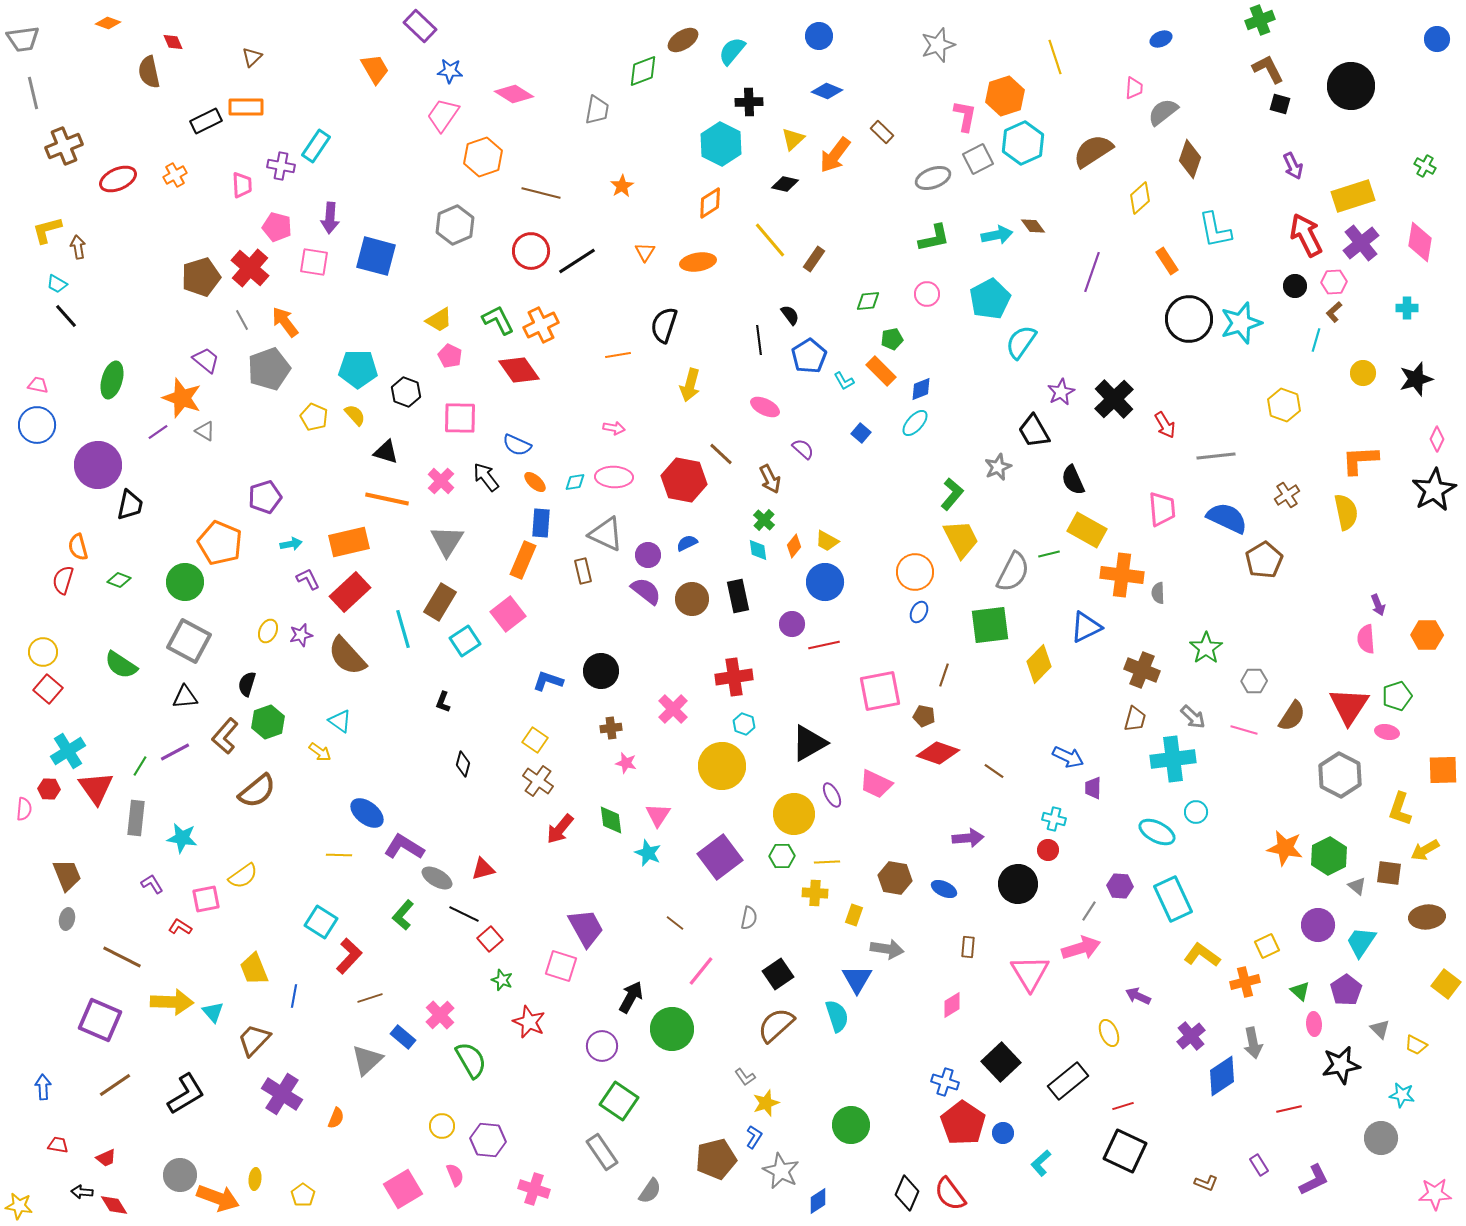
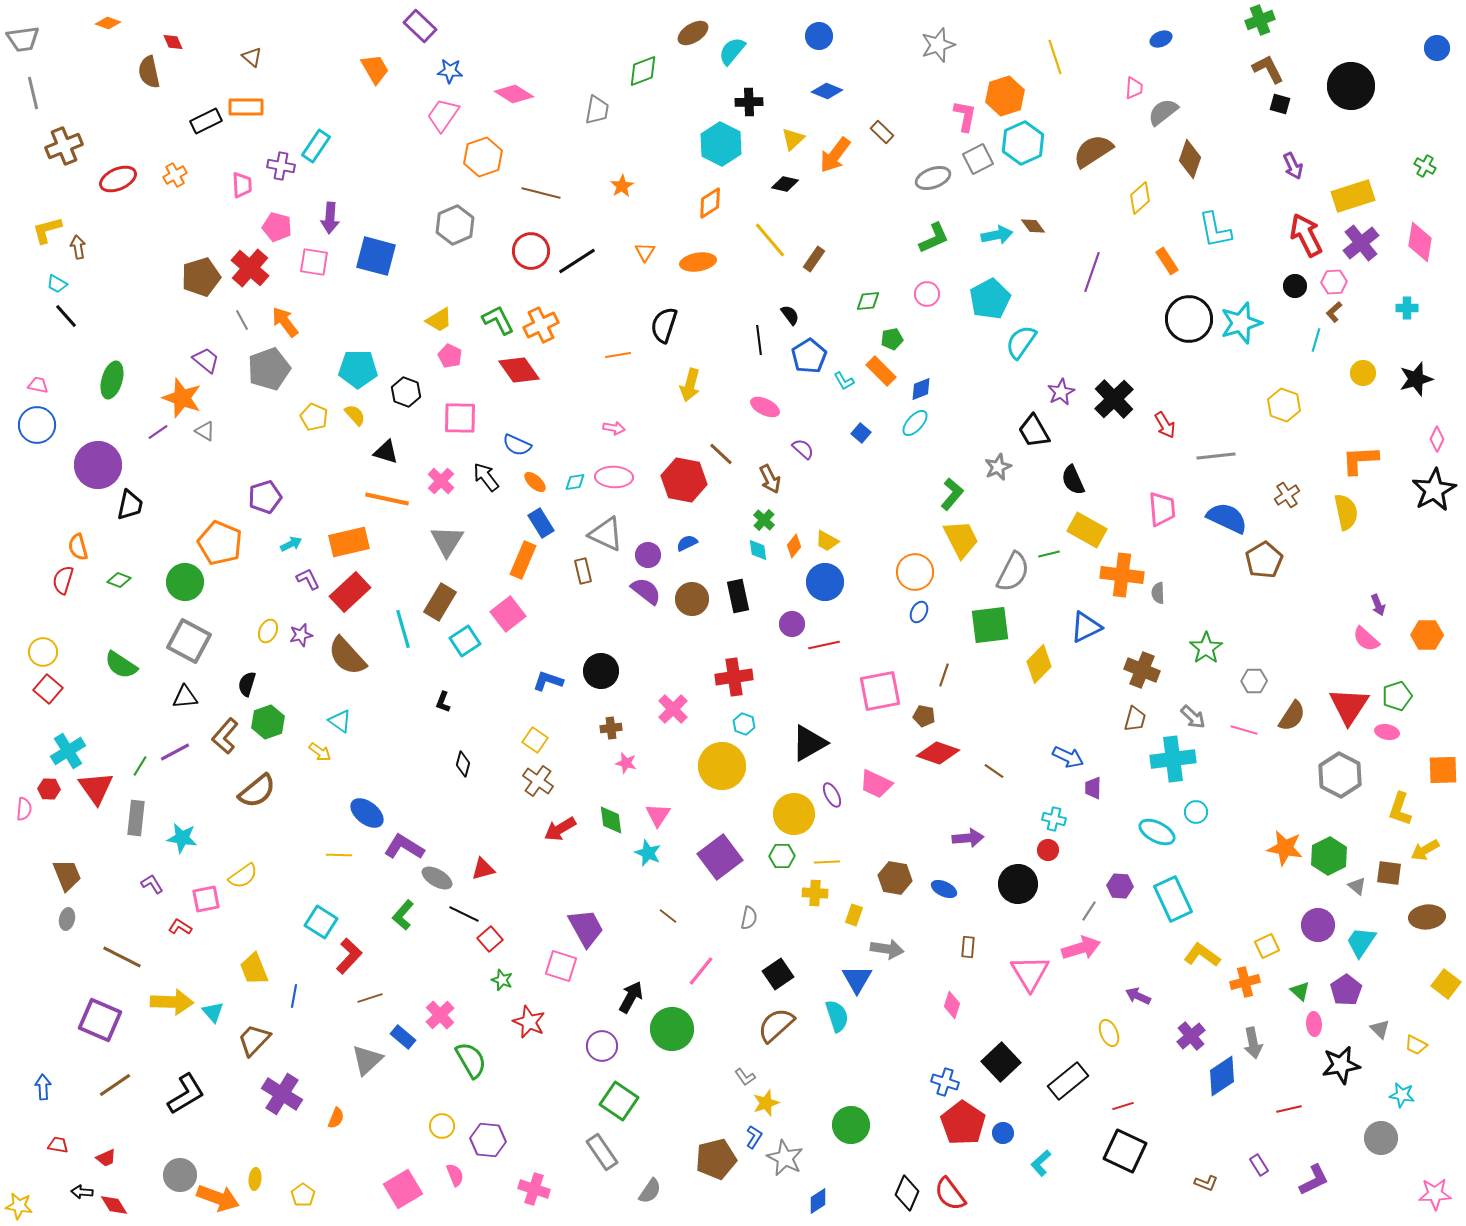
blue circle at (1437, 39): moved 9 px down
brown ellipse at (683, 40): moved 10 px right, 7 px up
brown triangle at (252, 57): rotated 35 degrees counterclockwise
green L-shape at (934, 238): rotated 12 degrees counterclockwise
blue rectangle at (541, 523): rotated 36 degrees counterclockwise
cyan arrow at (291, 544): rotated 15 degrees counterclockwise
pink semicircle at (1366, 639): rotated 44 degrees counterclockwise
red arrow at (560, 829): rotated 20 degrees clockwise
brown line at (675, 923): moved 7 px left, 7 px up
pink diamond at (952, 1005): rotated 40 degrees counterclockwise
gray star at (781, 1171): moved 4 px right, 13 px up
